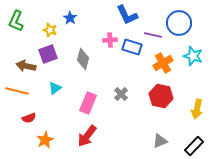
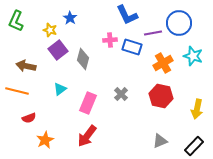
purple line: moved 2 px up; rotated 24 degrees counterclockwise
purple square: moved 10 px right, 4 px up; rotated 18 degrees counterclockwise
cyan triangle: moved 5 px right, 1 px down
